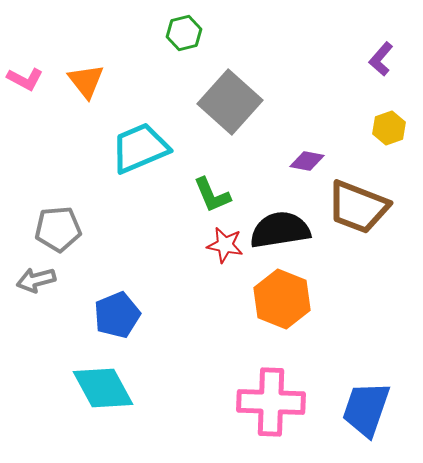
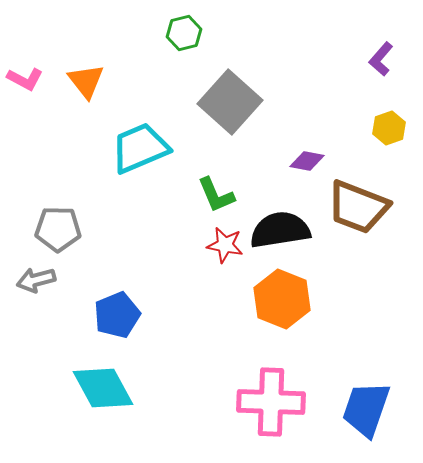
green L-shape: moved 4 px right
gray pentagon: rotated 6 degrees clockwise
